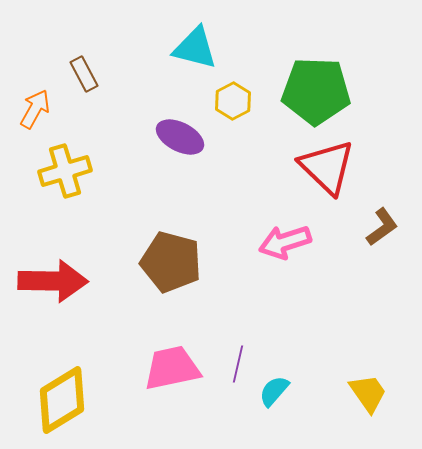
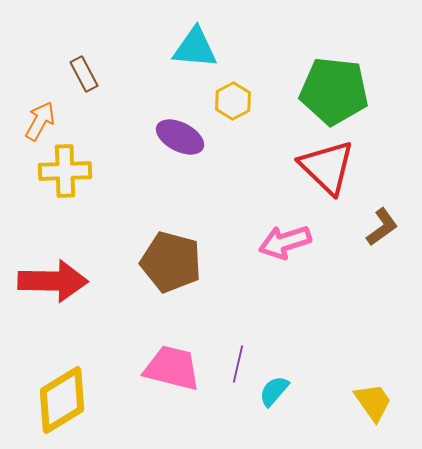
cyan triangle: rotated 9 degrees counterclockwise
green pentagon: moved 18 px right; rotated 4 degrees clockwise
orange arrow: moved 5 px right, 12 px down
yellow cross: rotated 15 degrees clockwise
pink trapezoid: rotated 26 degrees clockwise
yellow trapezoid: moved 5 px right, 9 px down
